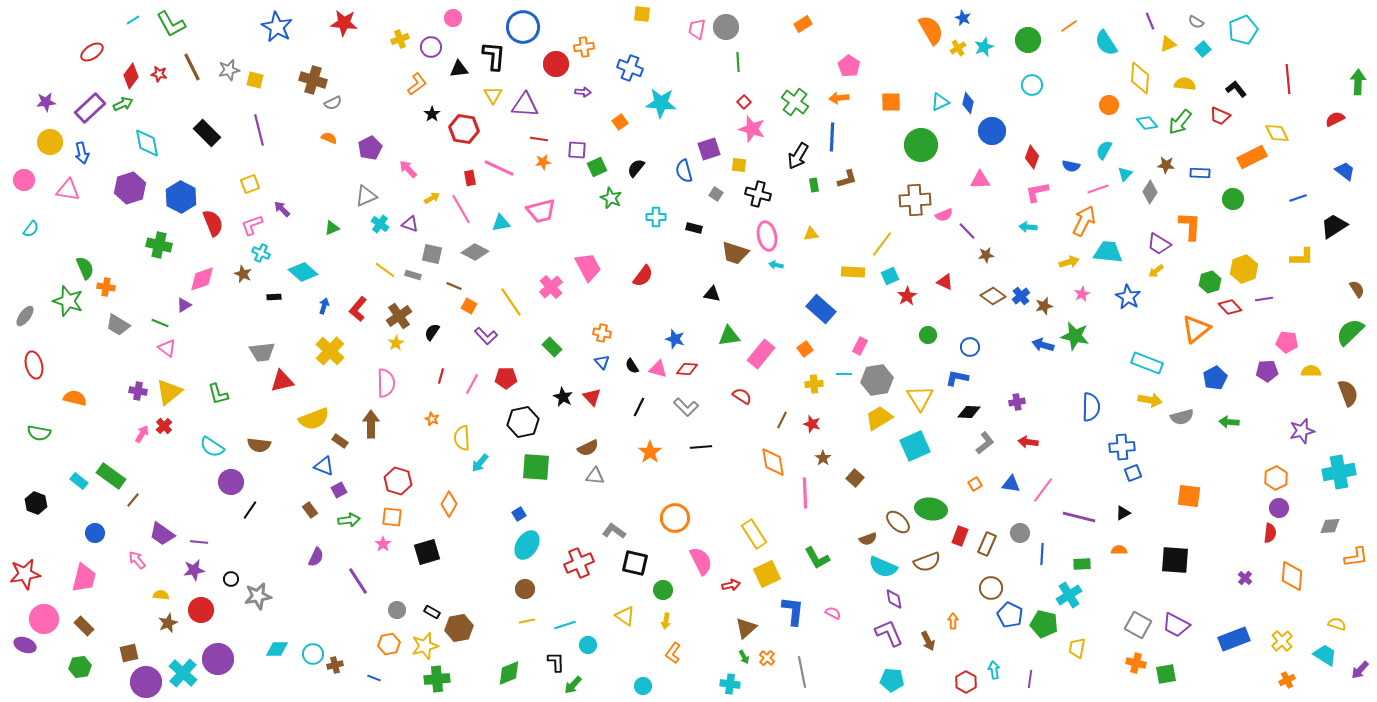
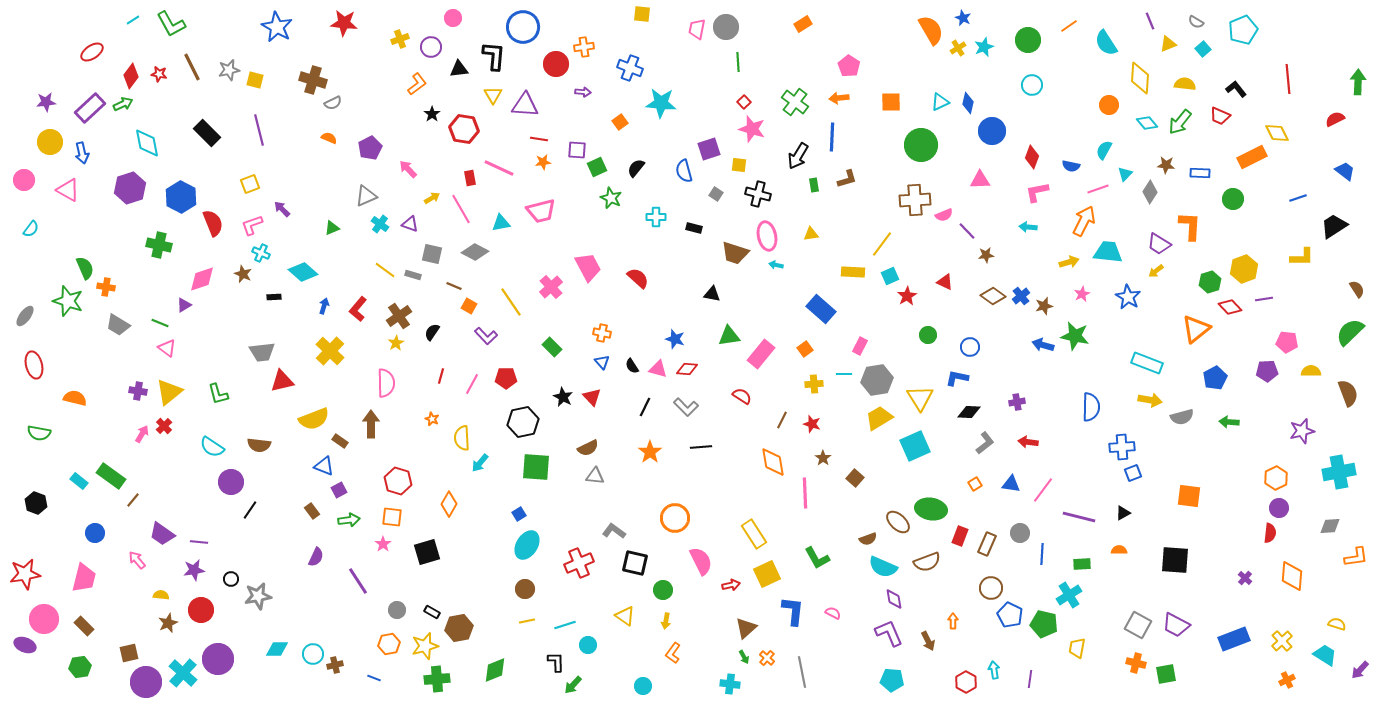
pink triangle at (68, 190): rotated 20 degrees clockwise
red semicircle at (643, 276): moved 5 px left, 2 px down; rotated 85 degrees counterclockwise
black line at (639, 407): moved 6 px right
brown rectangle at (310, 510): moved 2 px right, 1 px down
green diamond at (509, 673): moved 14 px left, 3 px up
